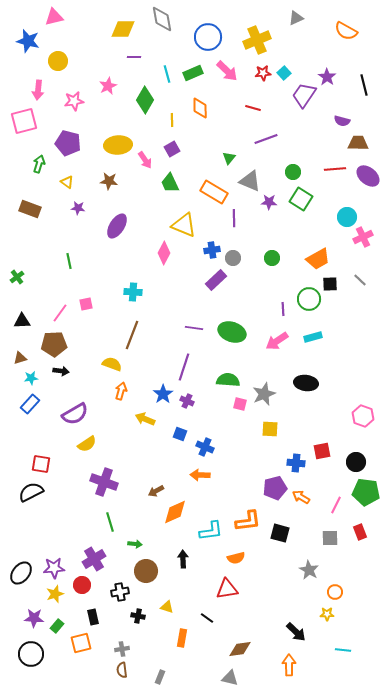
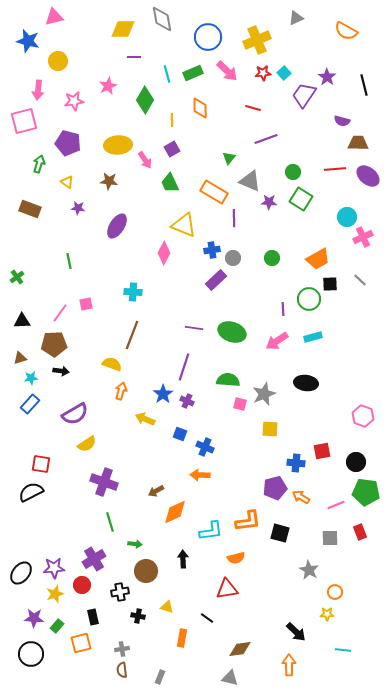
pink line at (336, 505): rotated 42 degrees clockwise
